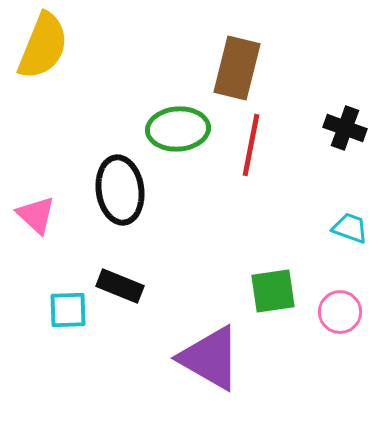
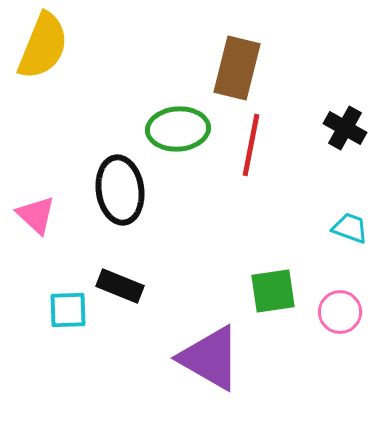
black cross: rotated 9 degrees clockwise
